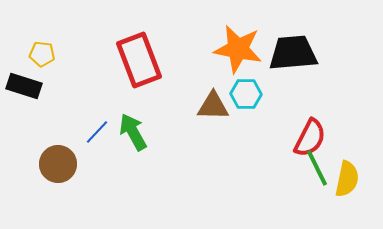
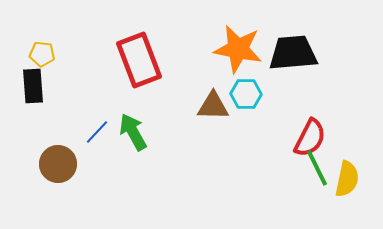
black rectangle: moved 9 px right; rotated 68 degrees clockwise
